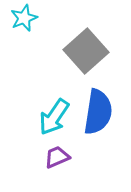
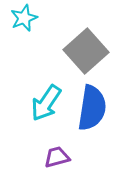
blue semicircle: moved 6 px left, 4 px up
cyan arrow: moved 8 px left, 14 px up
purple trapezoid: rotated 8 degrees clockwise
